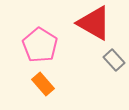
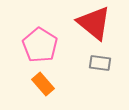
red triangle: rotated 9 degrees clockwise
gray rectangle: moved 14 px left, 3 px down; rotated 40 degrees counterclockwise
